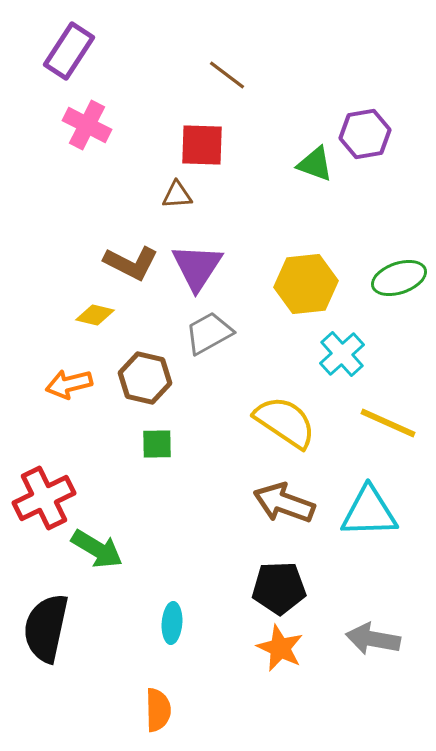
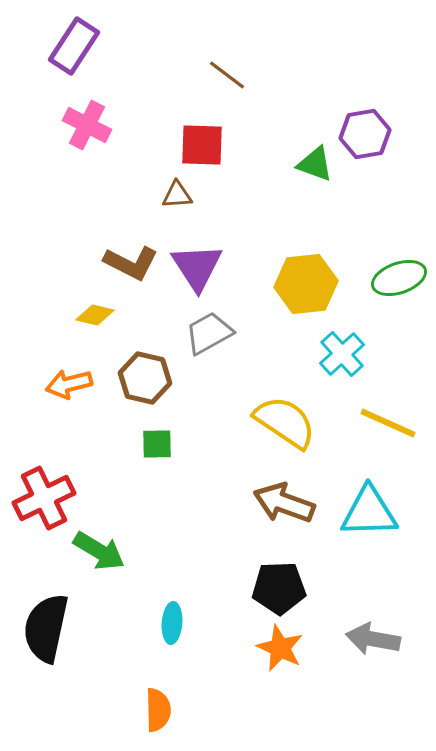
purple rectangle: moved 5 px right, 5 px up
purple triangle: rotated 6 degrees counterclockwise
green arrow: moved 2 px right, 2 px down
